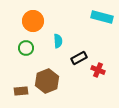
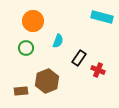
cyan semicircle: rotated 24 degrees clockwise
black rectangle: rotated 28 degrees counterclockwise
